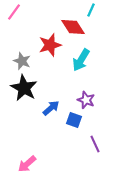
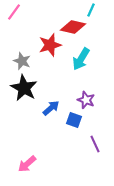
red diamond: rotated 45 degrees counterclockwise
cyan arrow: moved 1 px up
